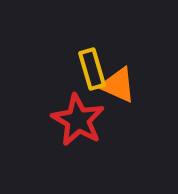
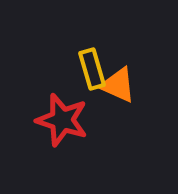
red star: moved 16 px left; rotated 12 degrees counterclockwise
